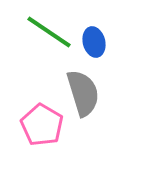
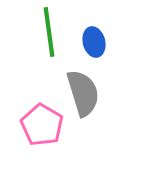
green line: rotated 48 degrees clockwise
